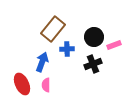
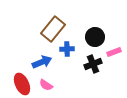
black circle: moved 1 px right
pink rectangle: moved 7 px down
blue arrow: rotated 48 degrees clockwise
pink semicircle: rotated 56 degrees counterclockwise
